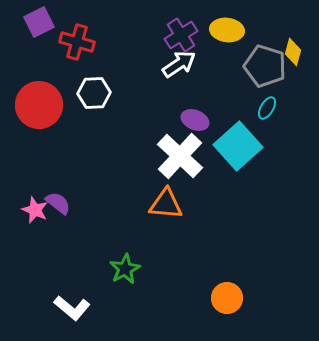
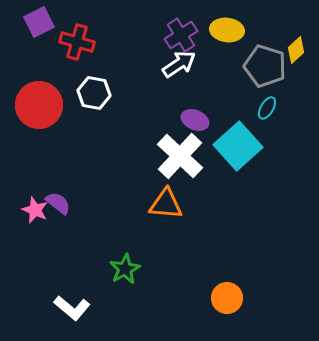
yellow diamond: moved 3 px right, 2 px up; rotated 32 degrees clockwise
white hexagon: rotated 12 degrees clockwise
